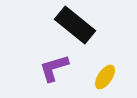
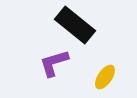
purple L-shape: moved 5 px up
